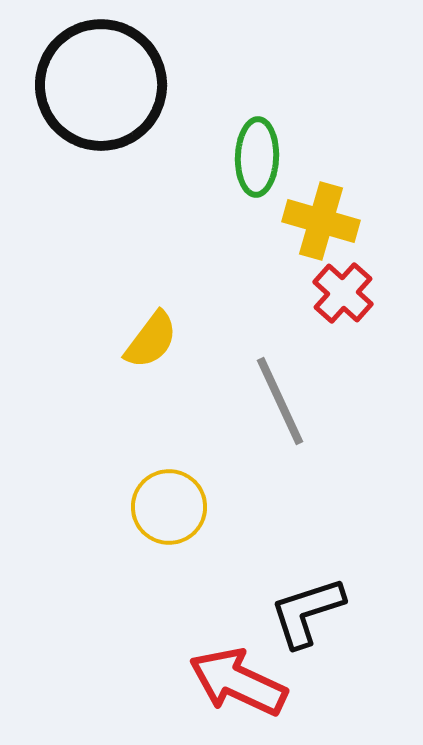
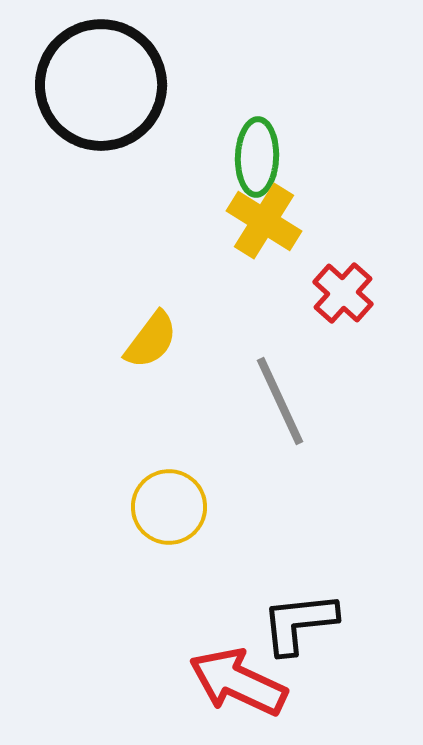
yellow cross: moved 57 px left; rotated 16 degrees clockwise
black L-shape: moved 8 px left, 11 px down; rotated 12 degrees clockwise
